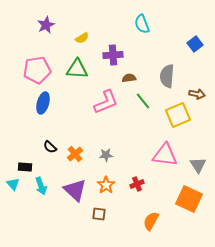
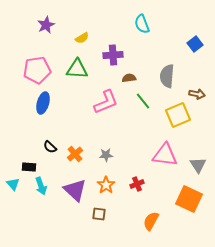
black rectangle: moved 4 px right
